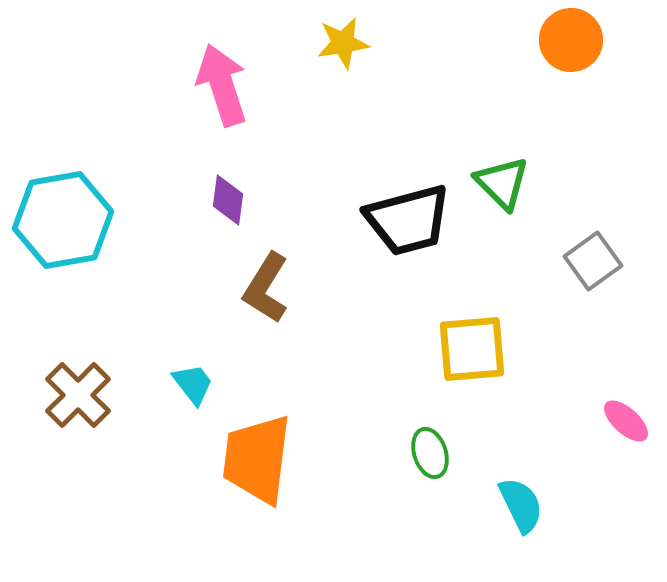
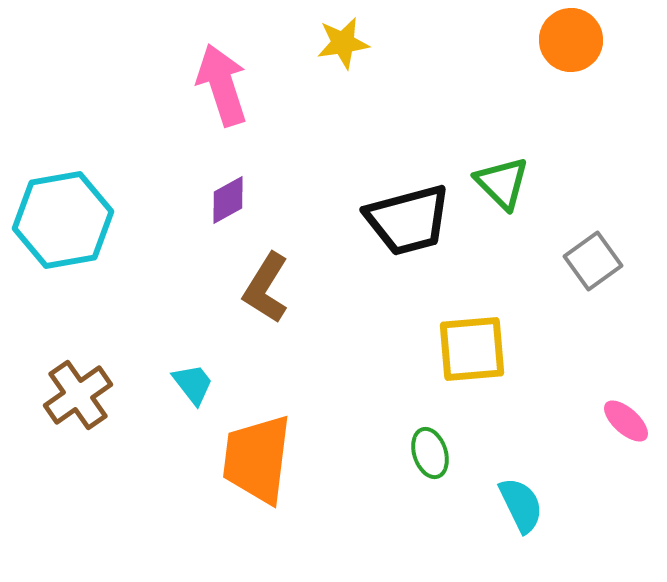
purple diamond: rotated 54 degrees clockwise
brown cross: rotated 10 degrees clockwise
